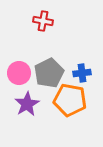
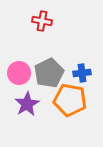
red cross: moved 1 px left
